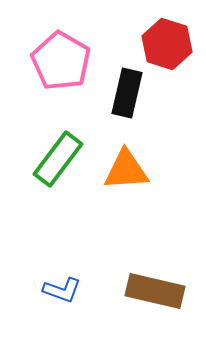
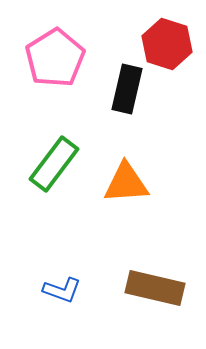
pink pentagon: moved 6 px left, 3 px up; rotated 10 degrees clockwise
black rectangle: moved 4 px up
green rectangle: moved 4 px left, 5 px down
orange triangle: moved 13 px down
brown rectangle: moved 3 px up
